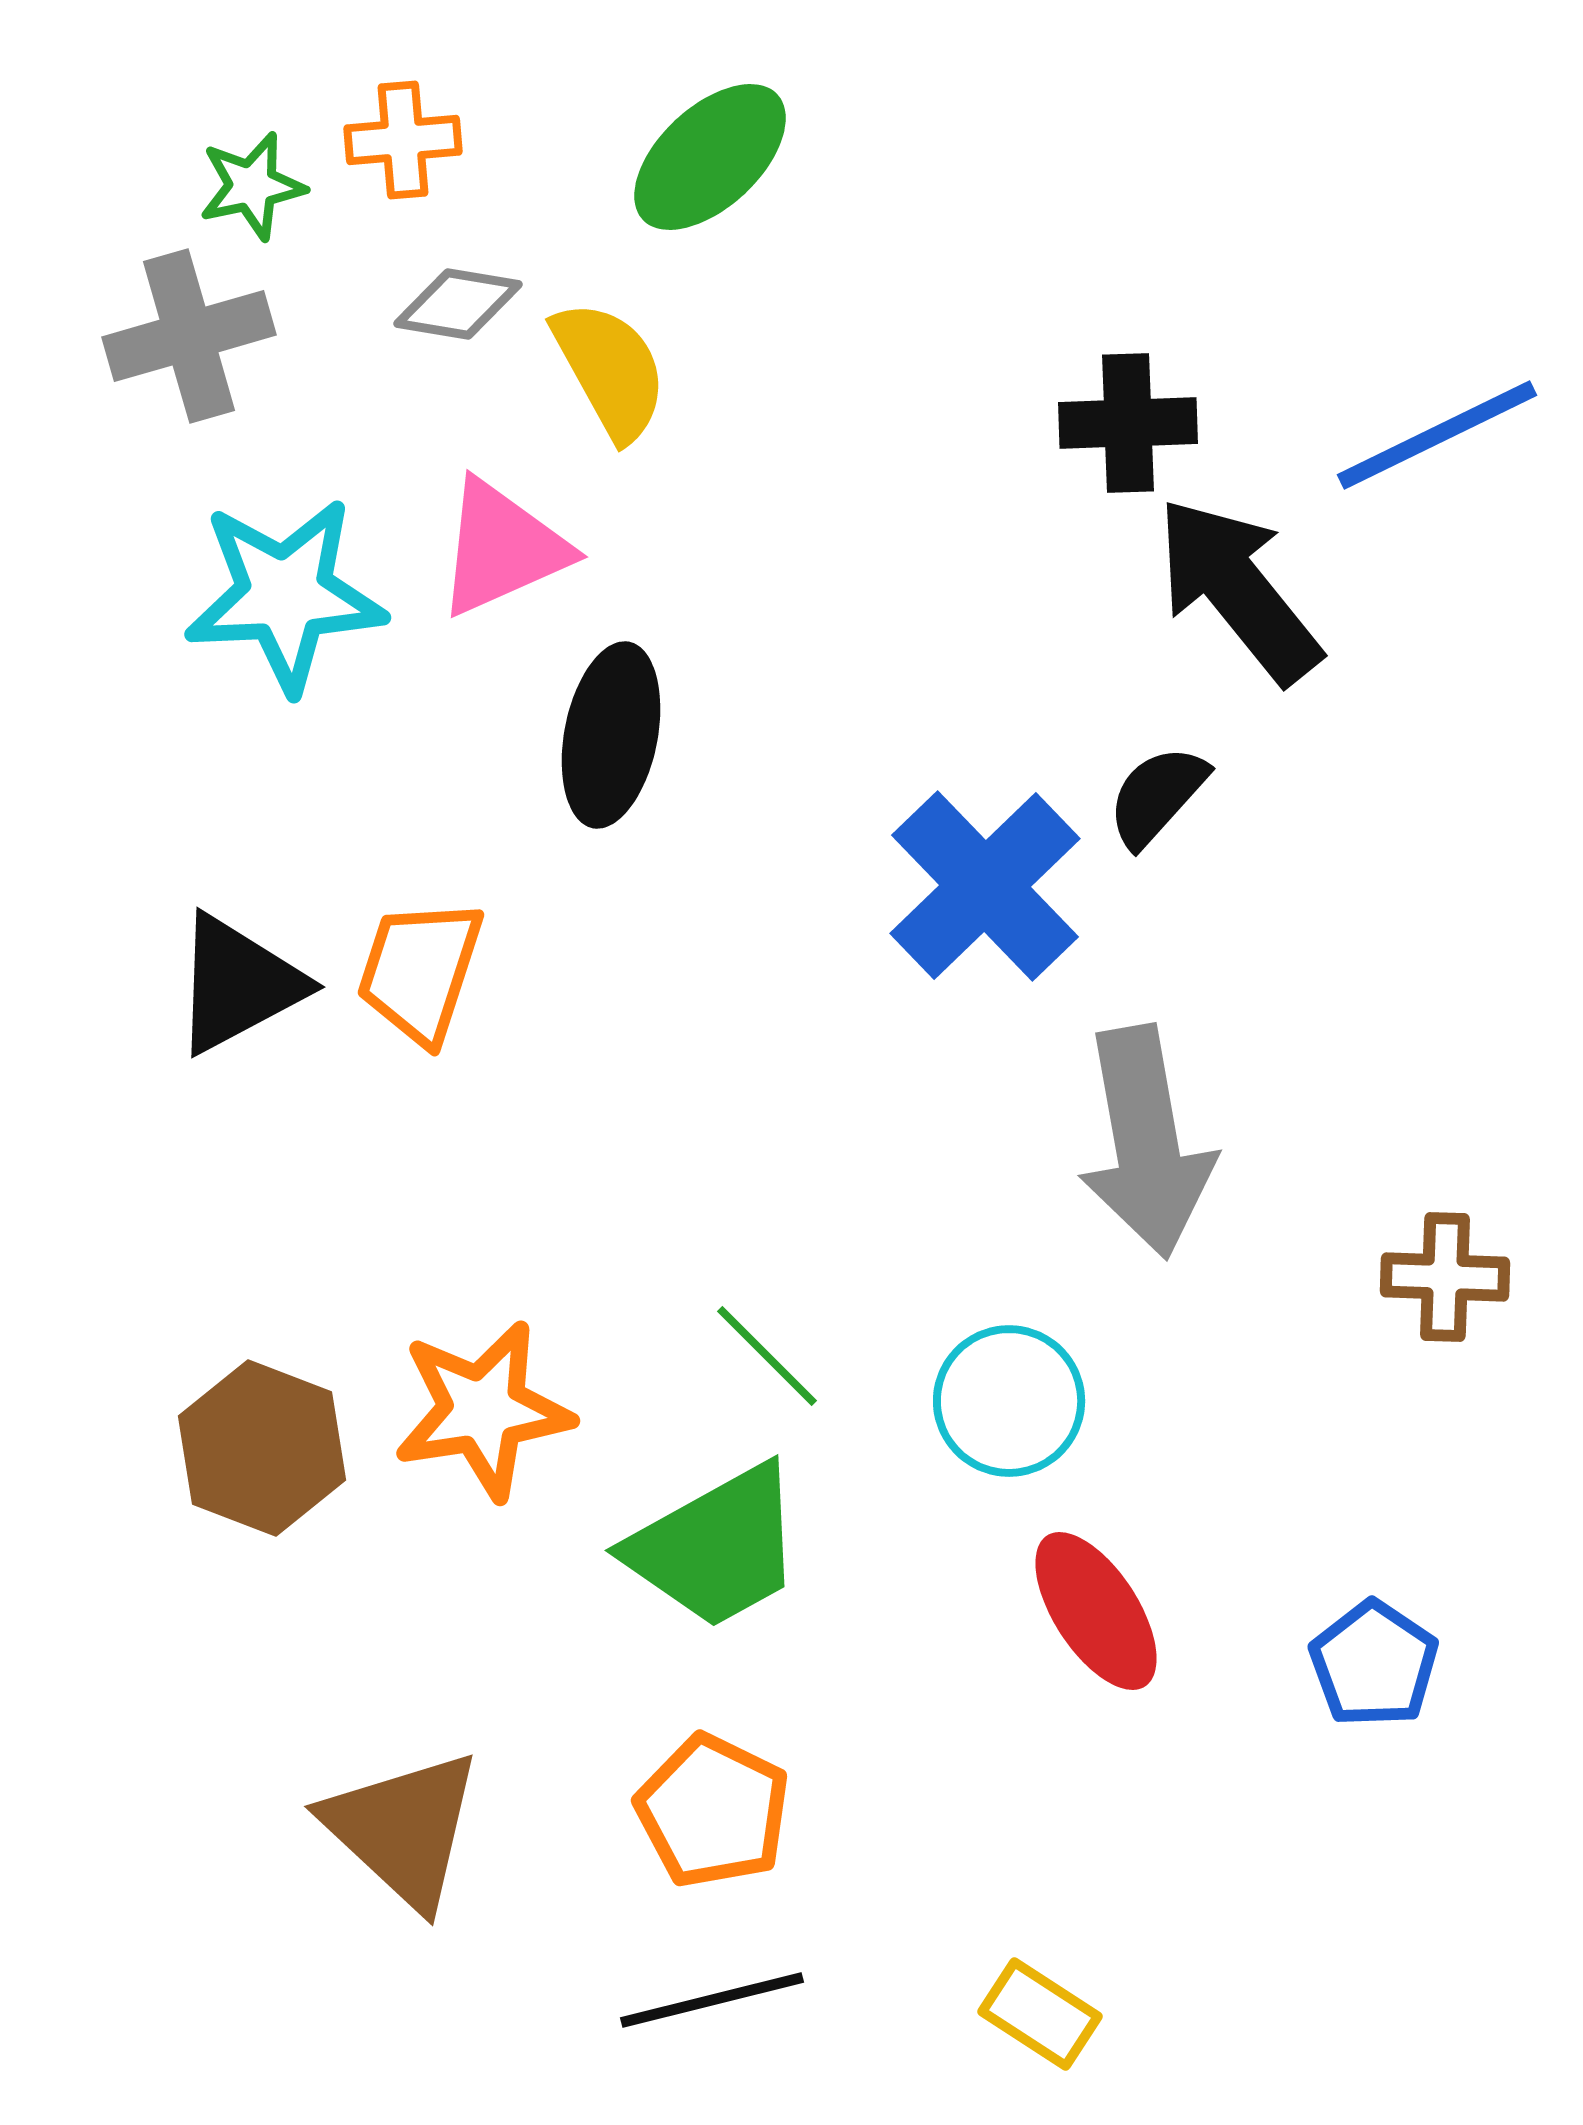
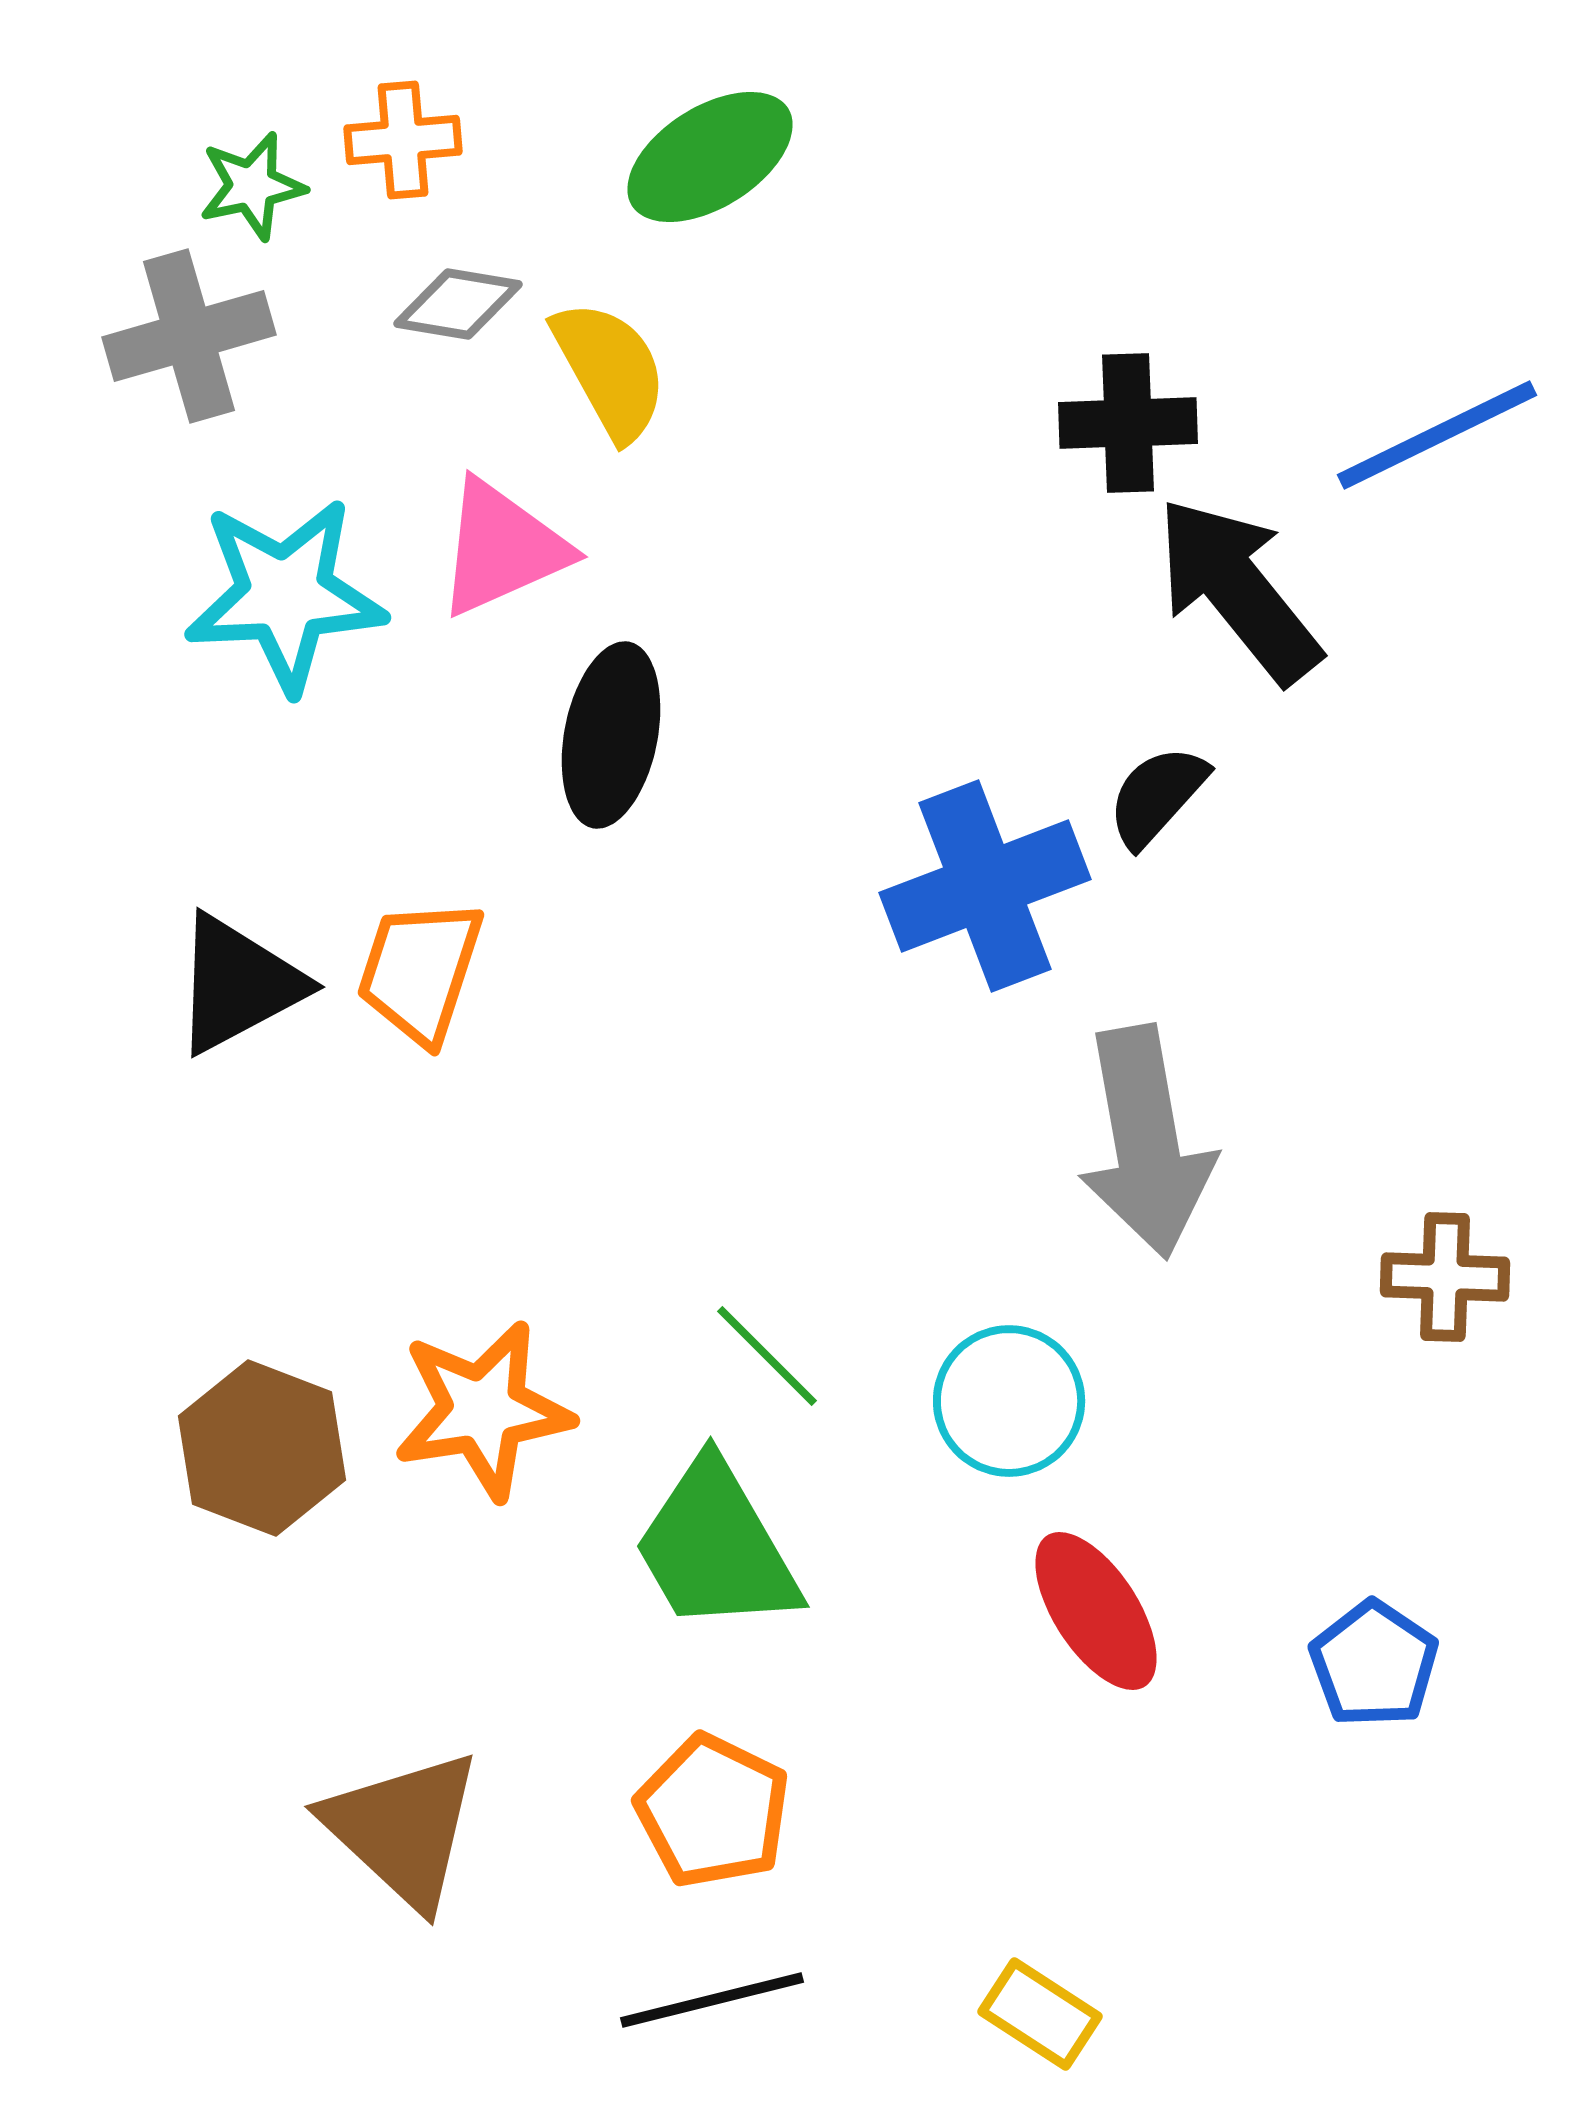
green ellipse: rotated 11 degrees clockwise
blue cross: rotated 23 degrees clockwise
green trapezoid: rotated 89 degrees clockwise
